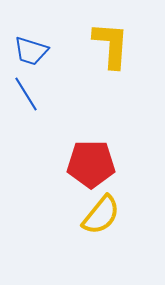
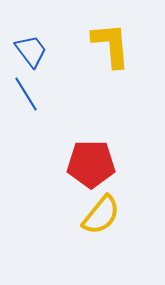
yellow L-shape: rotated 9 degrees counterclockwise
blue trapezoid: rotated 144 degrees counterclockwise
